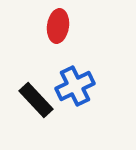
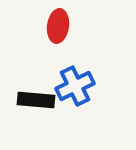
black rectangle: rotated 42 degrees counterclockwise
